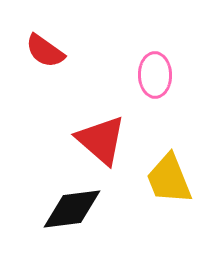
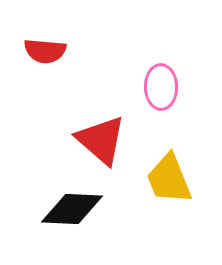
red semicircle: rotated 30 degrees counterclockwise
pink ellipse: moved 6 px right, 12 px down
black diamond: rotated 10 degrees clockwise
